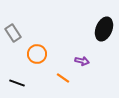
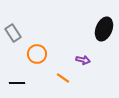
purple arrow: moved 1 px right, 1 px up
black line: rotated 21 degrees counterclockwise
